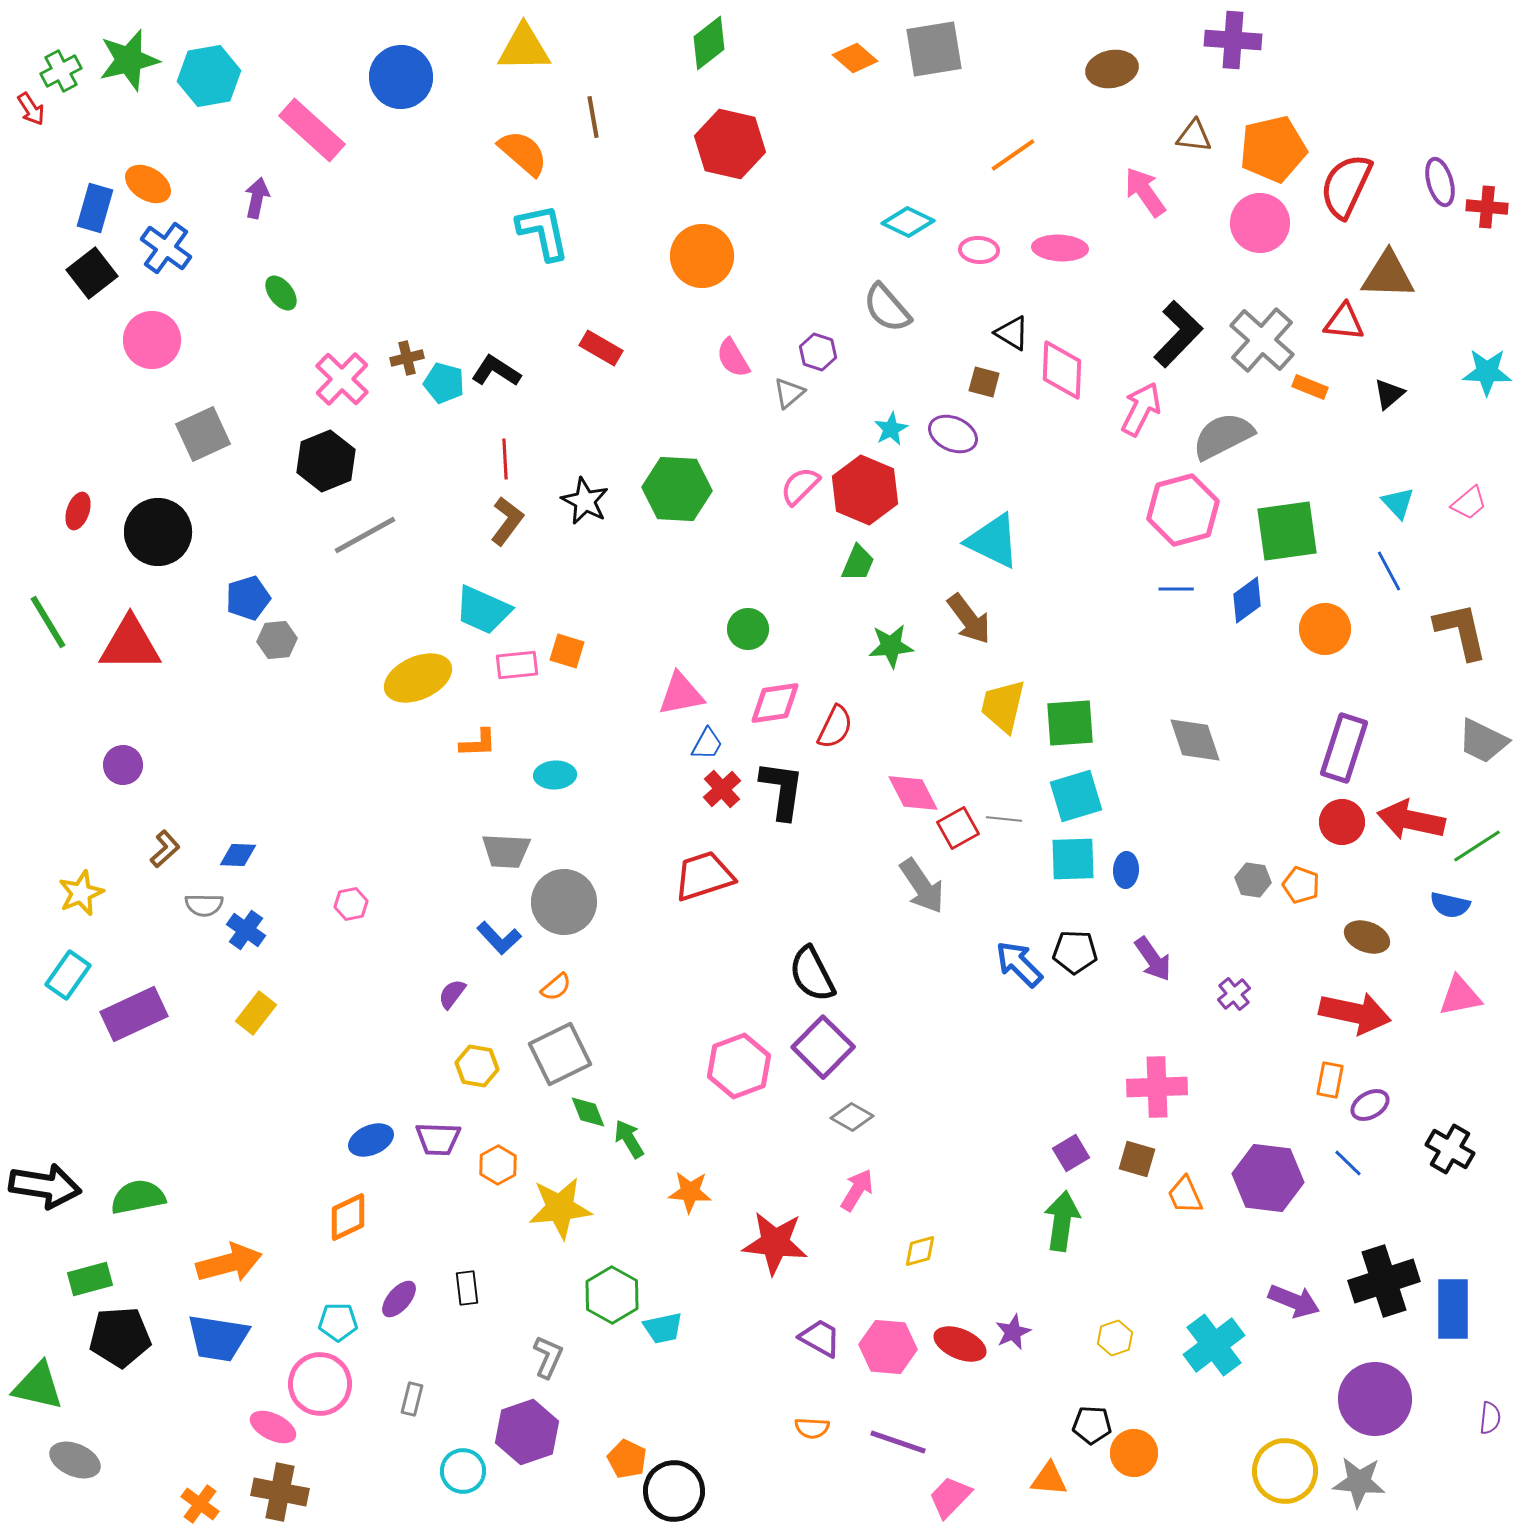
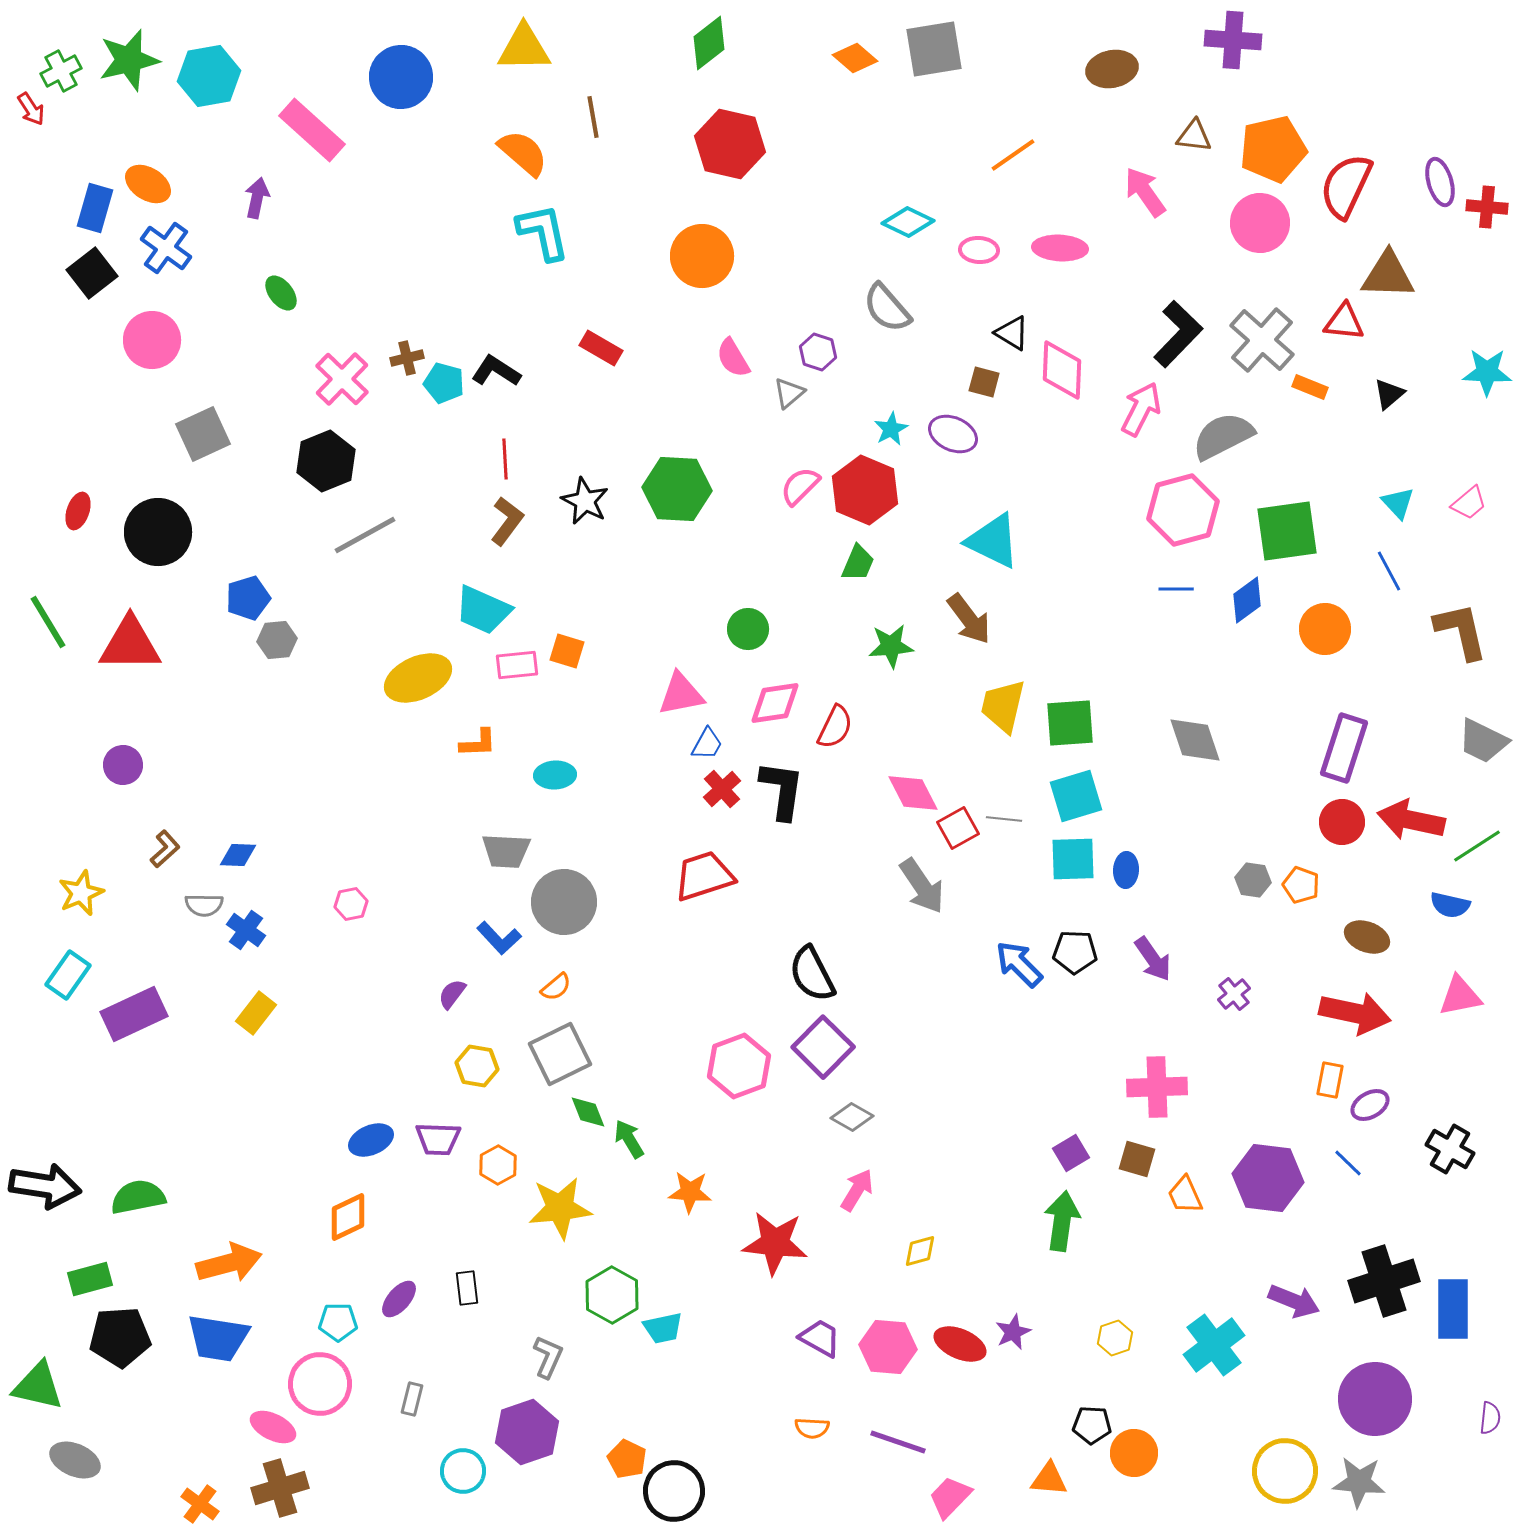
brown cross at (280, 1492): moved 4 px up; rotated 28 degrees counterclockwise
